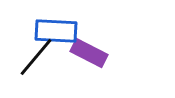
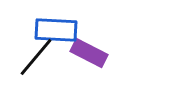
blue rectangle: moved 1 px up
